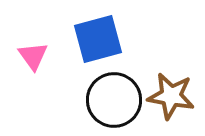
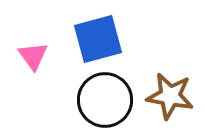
brown star: moved 1 px left
black circle: moved 9 px left
